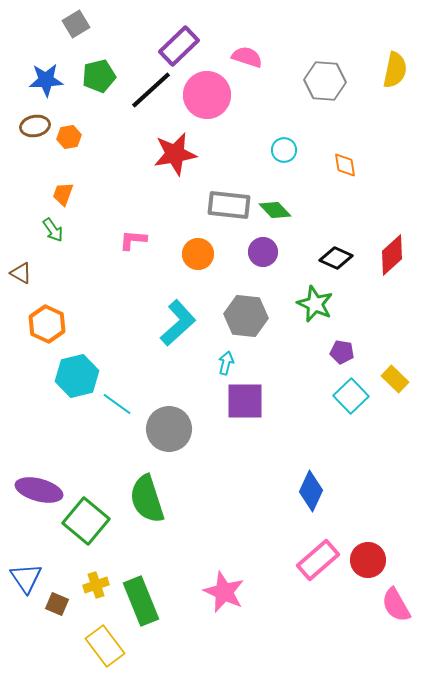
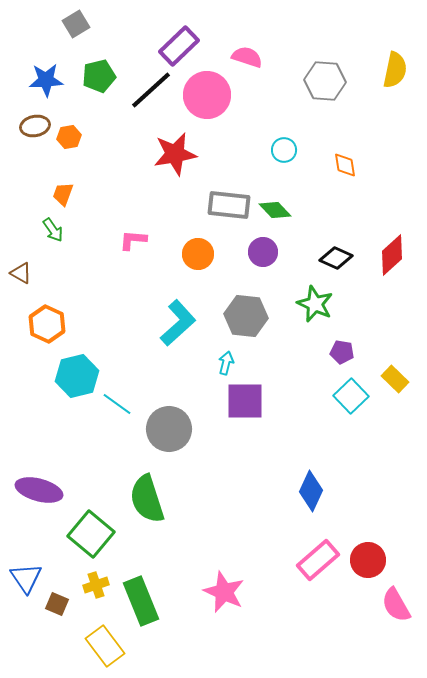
green square at (86, 521): moved 5 px right, 13 px down
